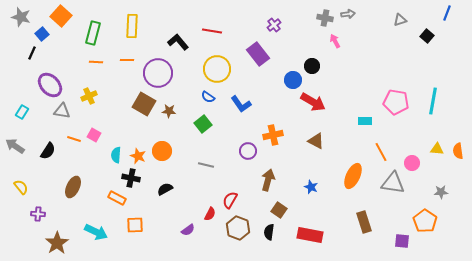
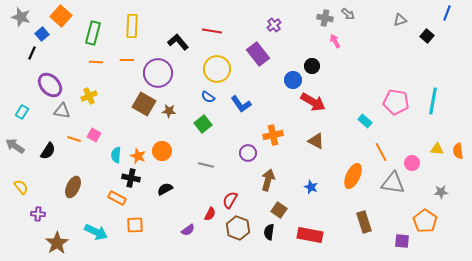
gray arrow at (348, 14): rotated 48 degrees clockwise
cyan rectangle at (365, 121): rotated 40 degrees clockwise
purple circle at (248, 151): moved 2 px down
